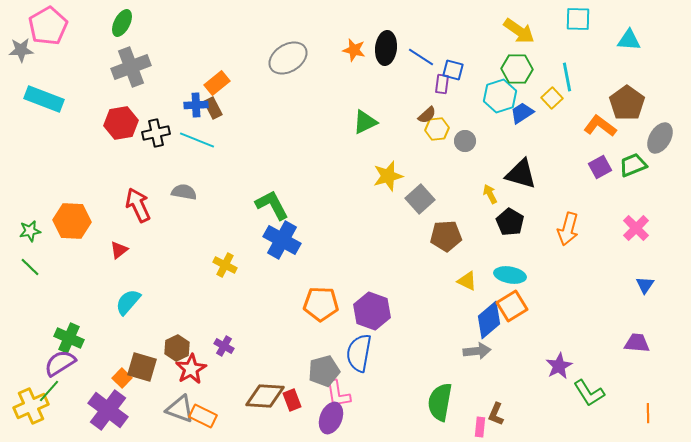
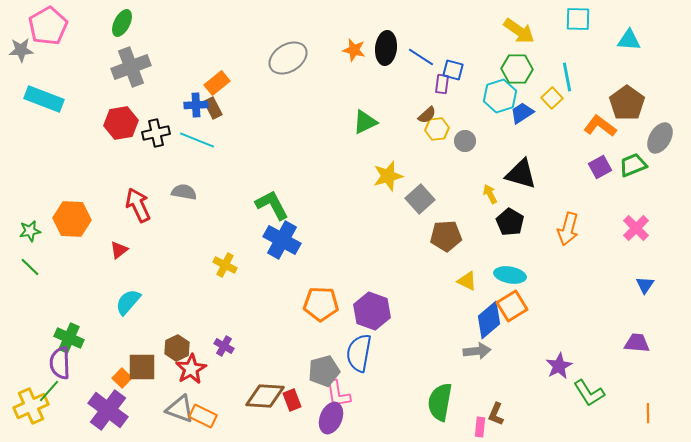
orange hexagon at (72, 221): moved 2 px up
purple semicircle at (60, 363): rotated 60 degrees counterclockwise
brown square at (142, 367): rotated 16 degrees counterclockwise
